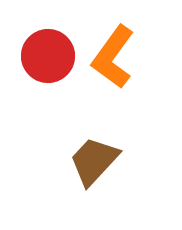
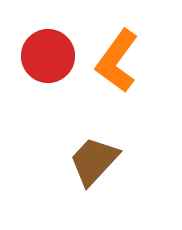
orange L-shape: moved 4 px right, 4 px down
